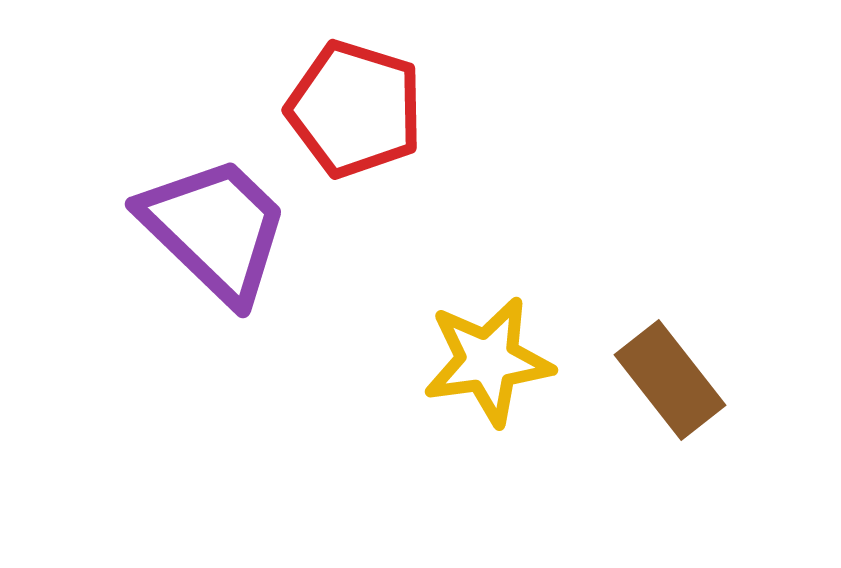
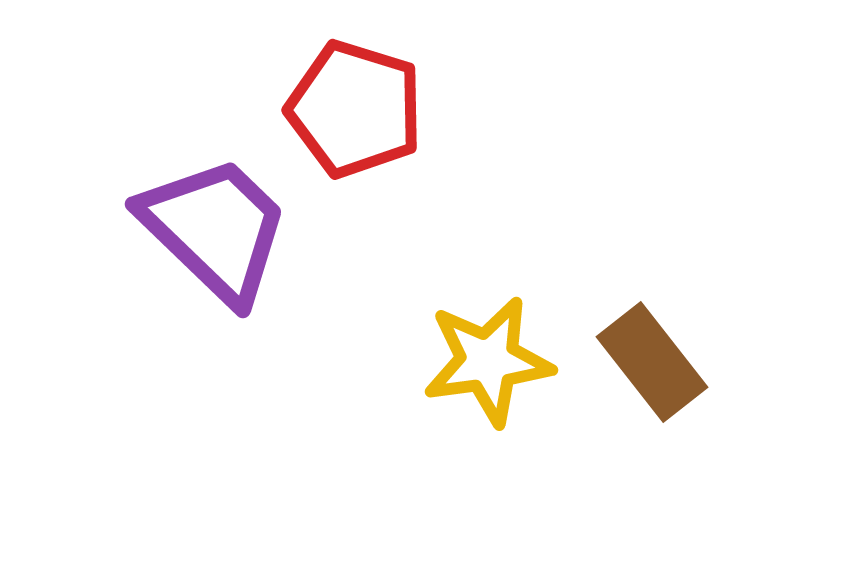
brown rectangle: moved 18 px left, 18 px up
